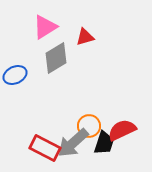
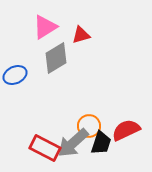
red triangle: moved 4 px left, 2 px up
red semicircle: moved 4 px right
black trapezoid: moved 3 px left
